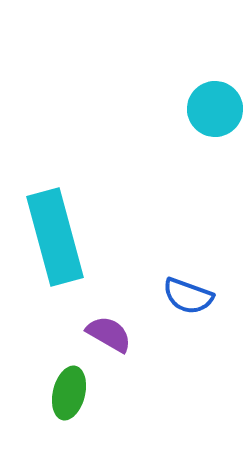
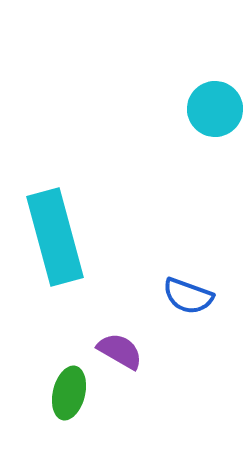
purple semicircle: moved 11 px right, 17 px down
